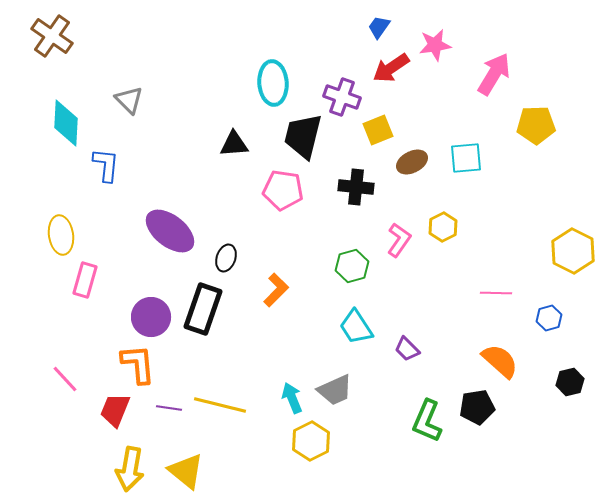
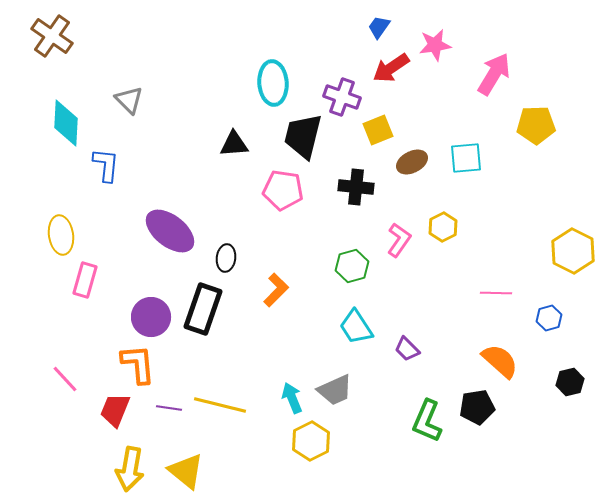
black ellipse at (226, 258): rotated 12 degrees counterclockwise
